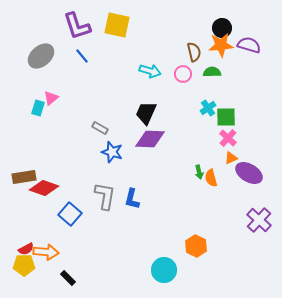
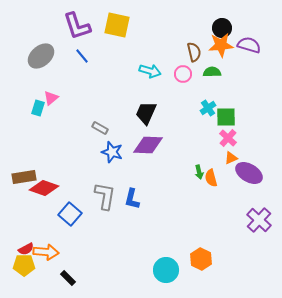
purple diamond: moved 2 px left, 6 px down
orange hexagon: moved 5 px right, 13 px down
cyan circle: moved 2 px right
